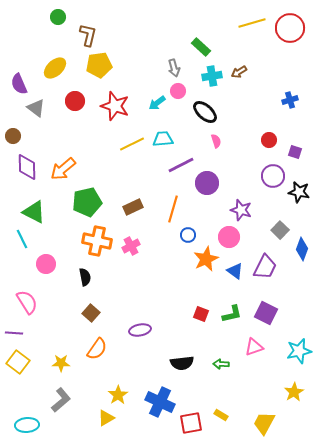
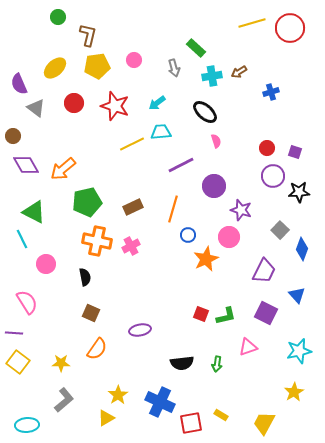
green rectangle at (201, 47): moved 5 px left, 1 px down
yellow pentagon at (99, 65): moved 2 px left, 1 px down
pink circle at (178, 91): moved 44 px left, 31 px up
blue cross at (290, 100): moved 19 px left, 8 px up
red circle at (75, 101): moved 1 px left, 2 px down
cyan trapezoid at (163, 139): moved 2 px left, 7 px up
red circle at (269, 140): moved 2 px left, 8 px down
purple diamond at (27, 167): moved 1 px left, 2 px up; rotated 28 degrees counterclockwise
purple circle at (207, 183): moved 7 px right, 3 px down
black star at (299, 192): rotated 15 degrees counterclockwise
purple trapezoid at (265, 267): moved 1 px left, 4 px down
blue triangle at (235, 271): moved 62 px right, 24 px down; rotated 12 degrees clockwise
brown square at (91, 313): rotated 18 degrees counterclockwise
green L-shape at (232, 314): moved 6 px left, 2 px down
pink triangle at (254, 347): moved 6 px left
green arrow at (221, 364): moved 4 px left; rotated 84 degrees counterclockwise
gray L-shape at (61, 400): moved 3 px right
